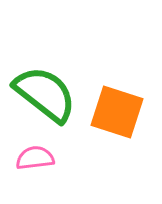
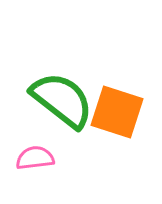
green semicircle: moved 17 px right, 6 px down
